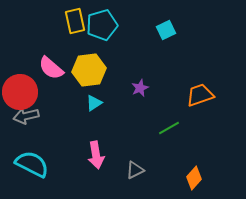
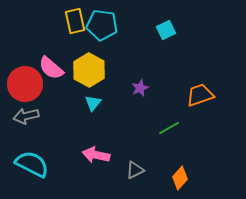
cyan pentagon: rotated 24 degrees clockwise
yellow hexagon: rotated 24 degrees counterclockwise
red circle: moved 5 px right, 8 px up
cyan triangle: moved 1 px left; rotated 18 degrees counterclockwise
pink arrow: rotated 112 degrees clockwise
orange diamond: moved 14 px left
